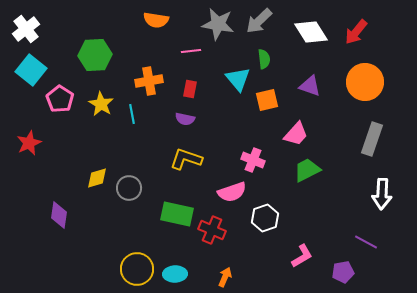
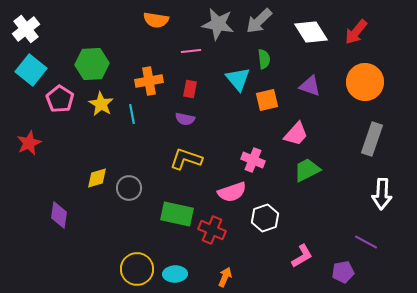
green hexagon: moved 3 px left, 9 px down
